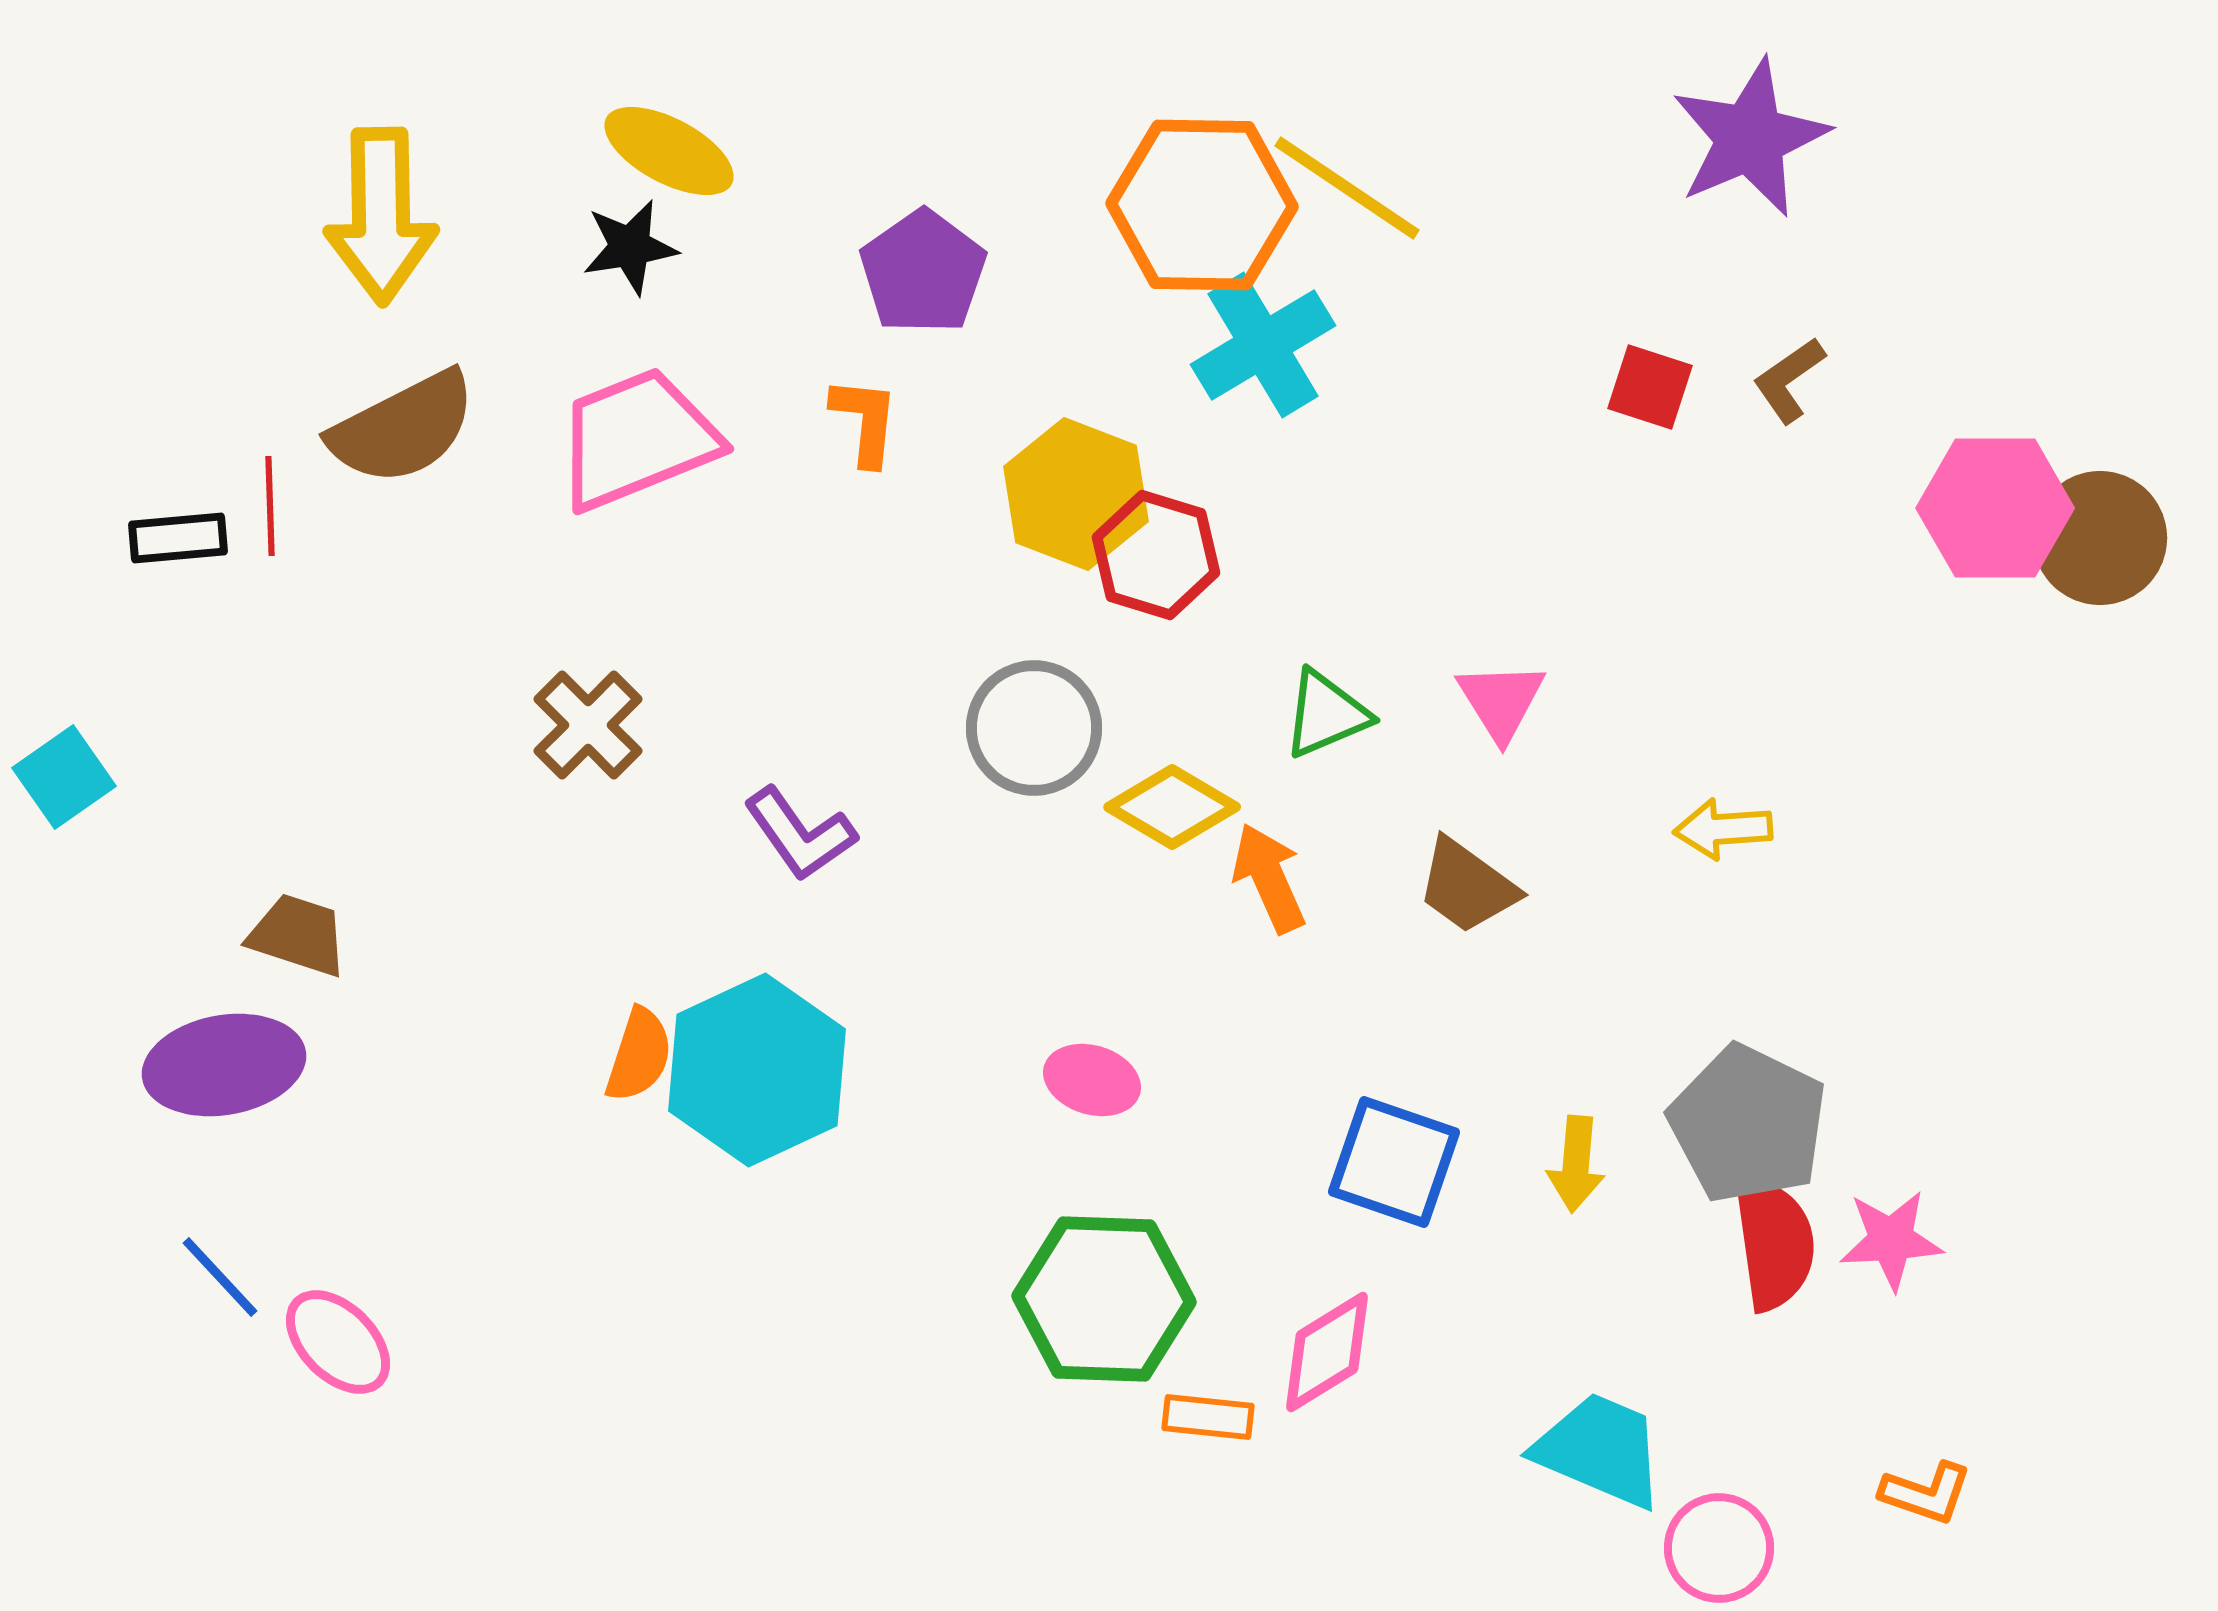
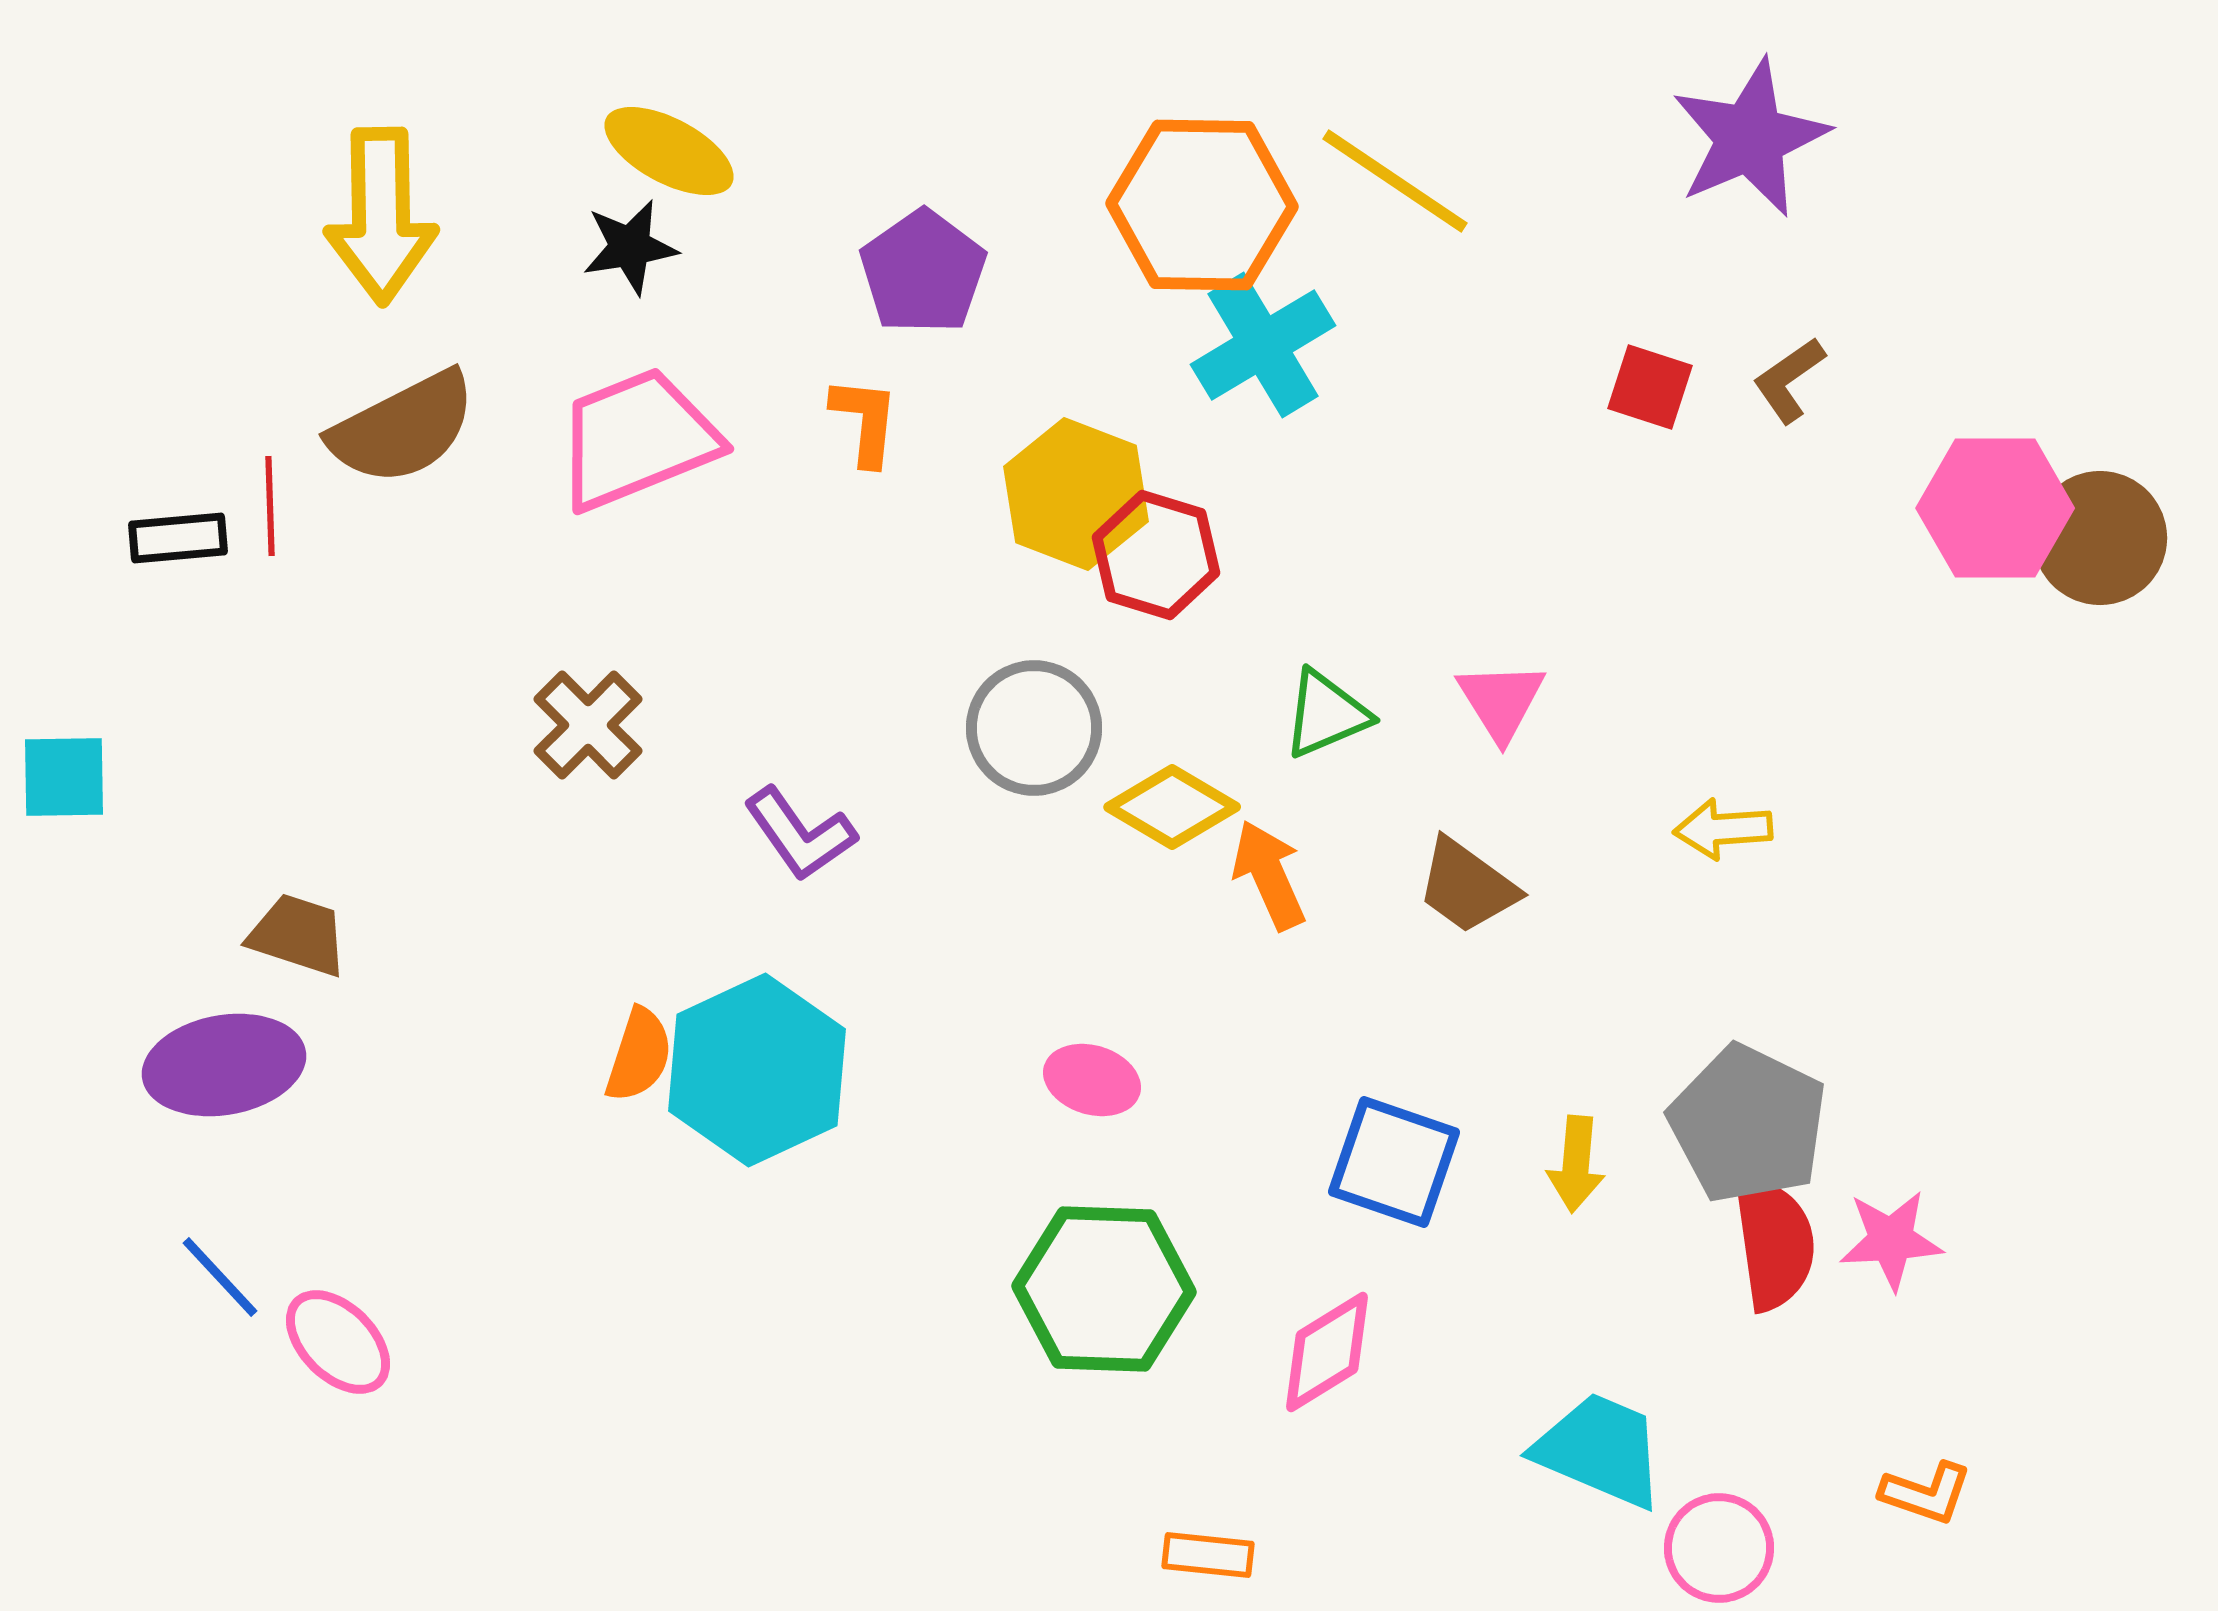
yellow line at (1347, 188): moved 48 px right, 7 px up
cyan square at (64, 777): rotated 34 degrees clockwise
orange arrow at (1269, 878): moved 3 px up
green hexagon at (1104, 1299): moved 10 px up
orange rectangle at (1208, 1417): moved 138 px down
